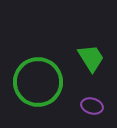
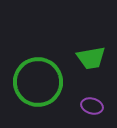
green trapezoid: rotated 112 degrees clockwise
